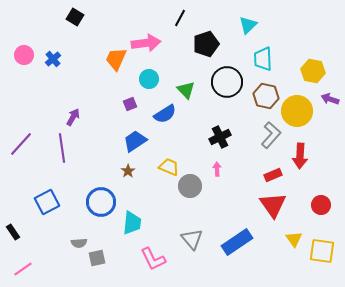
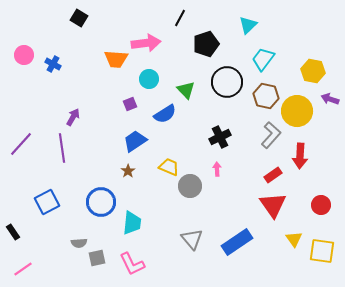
black square at (75, 17): moved 4 px right, 1 px down
blue cross at (53, 59): moved 5 px down; rotated 21 degrees counterclockwise
orange trapezoid at (116, 59): rotated 110 degrees counterclockwise
cyan trapezoid at (263, 59): rotated 40 degrees clockwise
red rectangle at (273, 175): rotated 12 degrees counterclockwise
pink L-shape at (153, 259): moved 21 px left, 5 px down
